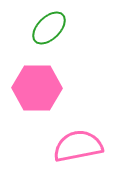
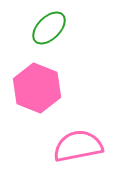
pink hexagon: rotated 21 degrees clockwise
